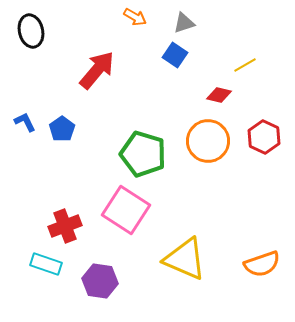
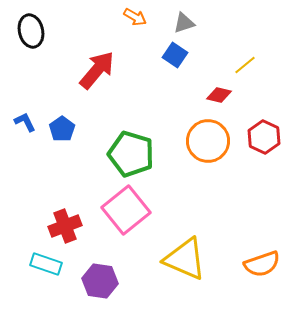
yellow line: rotated 10 degrees counterclockwise
green pentagon: moved 12 px left
pink square: rotated 18 degrees clockwise
